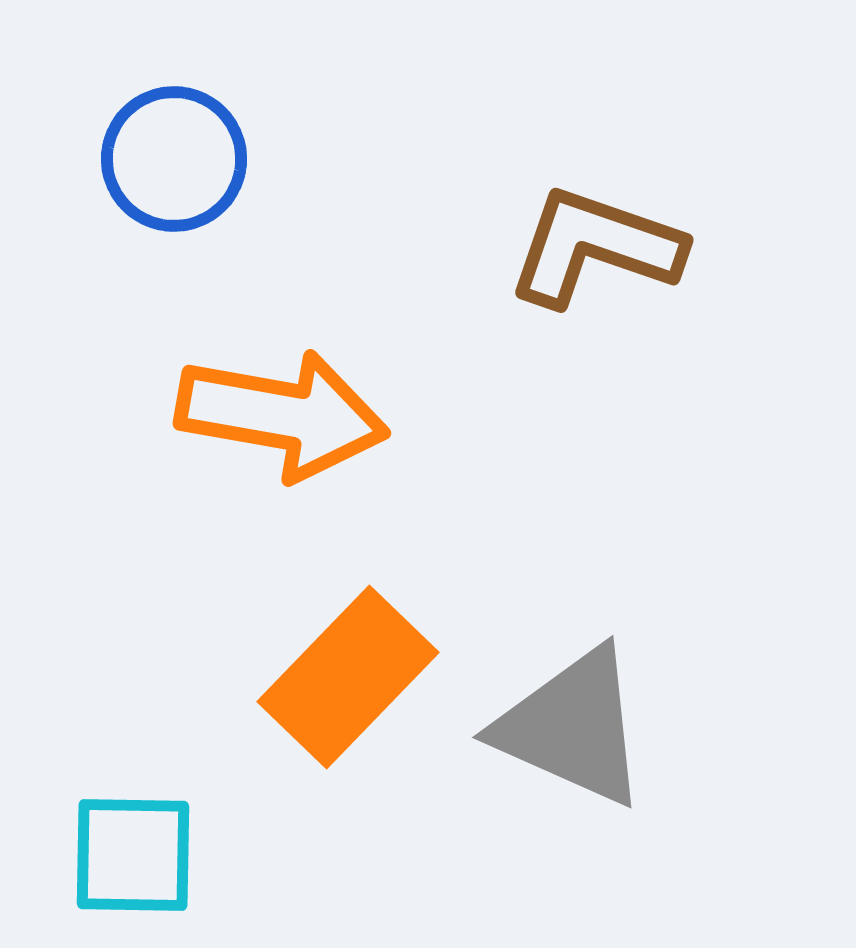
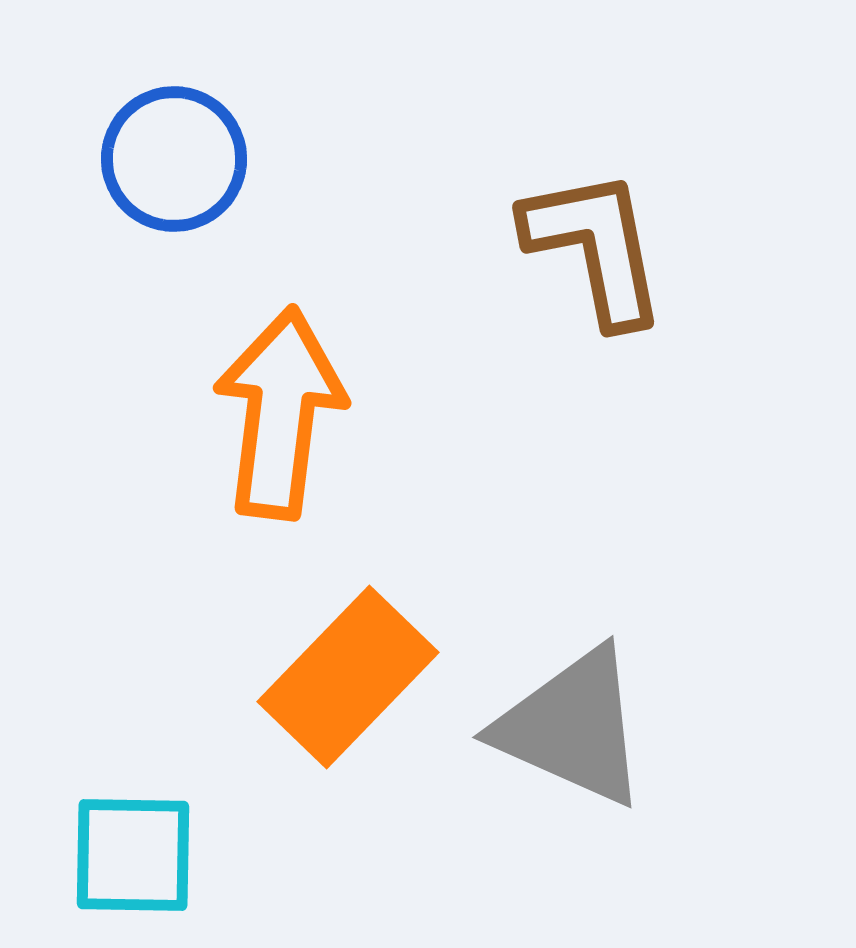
brown L-shape: rotated 60 degrees clockwise
orange arrow: moved 2 px left, 2 px up; rotated 93 degrees counterclockwise
